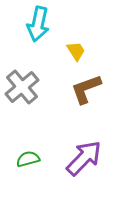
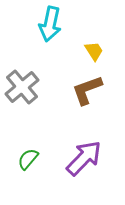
cyan arrow: moved 12 px right
yellow trapezoid: moved 18 px right
brown L-shape: moved 1 px right, 1 px down
green semicircle: rotated 35 degrees counterclockwise
